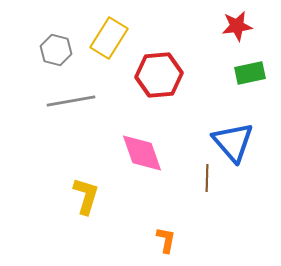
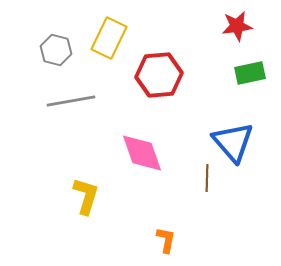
yellow rectangle: rotated 6 degrees counterclockwise
